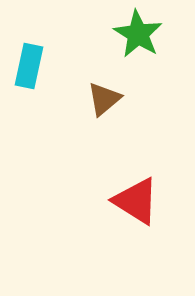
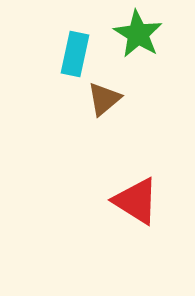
cyan rectangle: moved 46 px right, 12 px up
